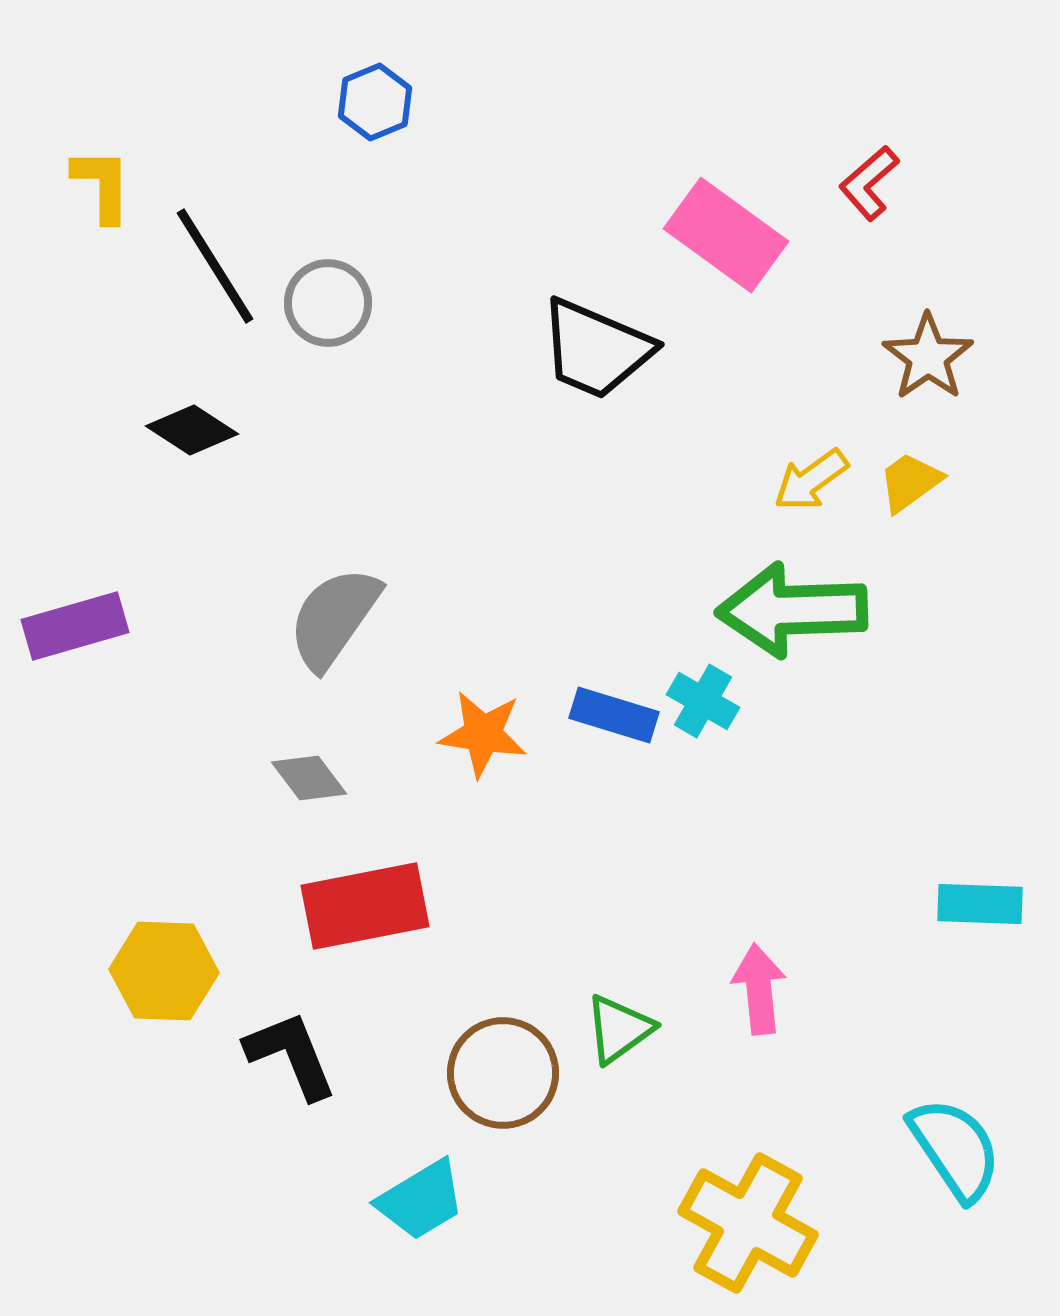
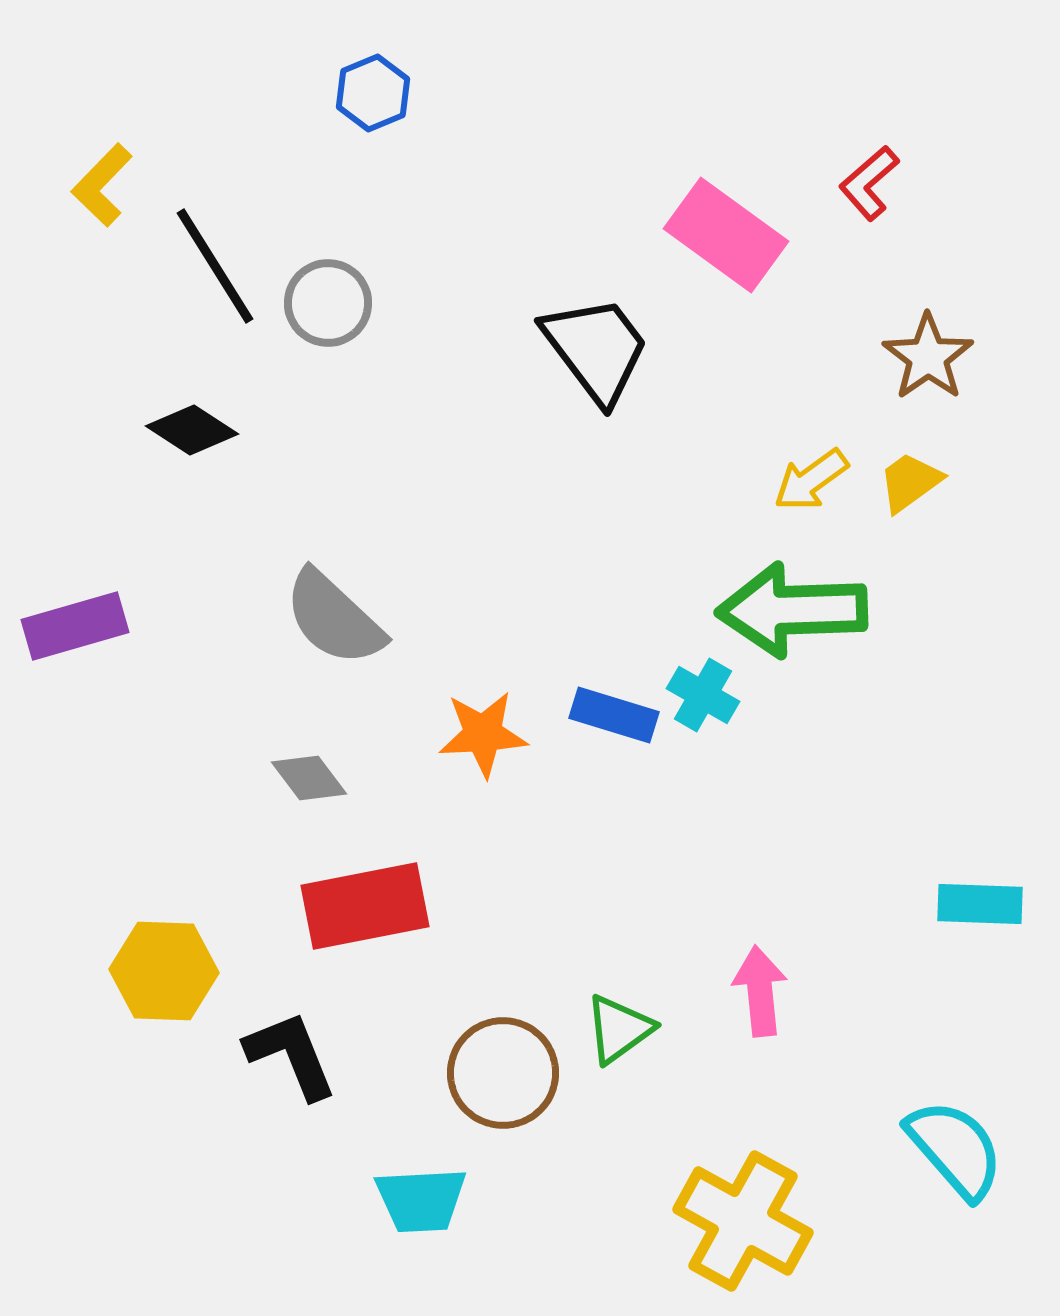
blue hexagon: moved 2 px left, 9 px up
yellow L-shape: rotated 136 degrees counterclockwise
black trapezoid: rotated 150 degrees counterclockwise
gray semicircle: rotated 82 degrees counterclockwise
cyan cross: moved 6 px up
orange star: rotated 12 degrees counterclockwise
pink arrow: moved 1 px right, 2 px down
cyan semicircle: rotated 7 degrees counterclockwise
cyan trapezoid: rotated 28 degrees clockwise
yellow cross: moved 5 px left, 2 px up
